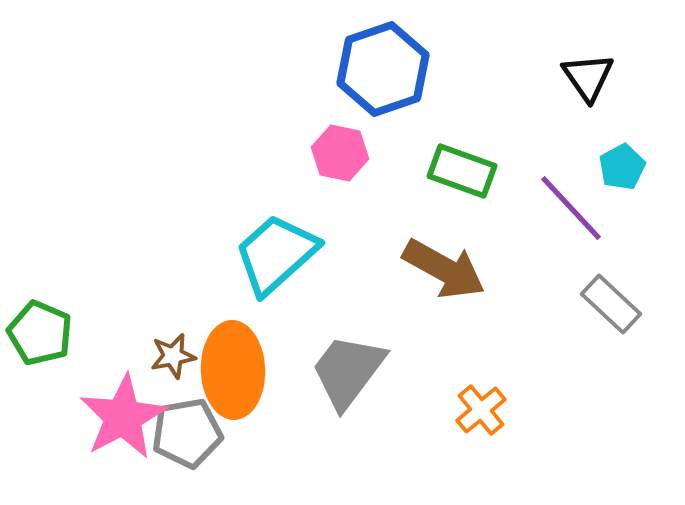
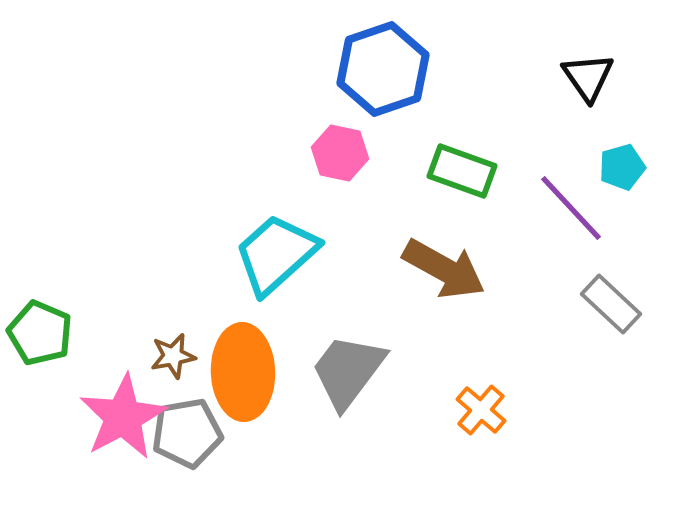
cyan pentagon: rotated 12 degrees clockwise
orange ellipse: moved 10 px right, 2 px down
orange cross: rotated 9 degrees counterclockwise
